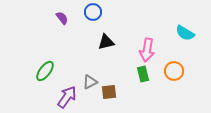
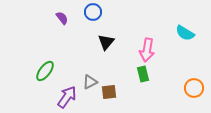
black triangle: rotated 36 degrees counterclockwise
orange circle: moved 20 px right, 17 px down
